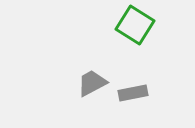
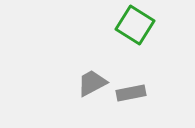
gray rectangle: moved 2 px left
